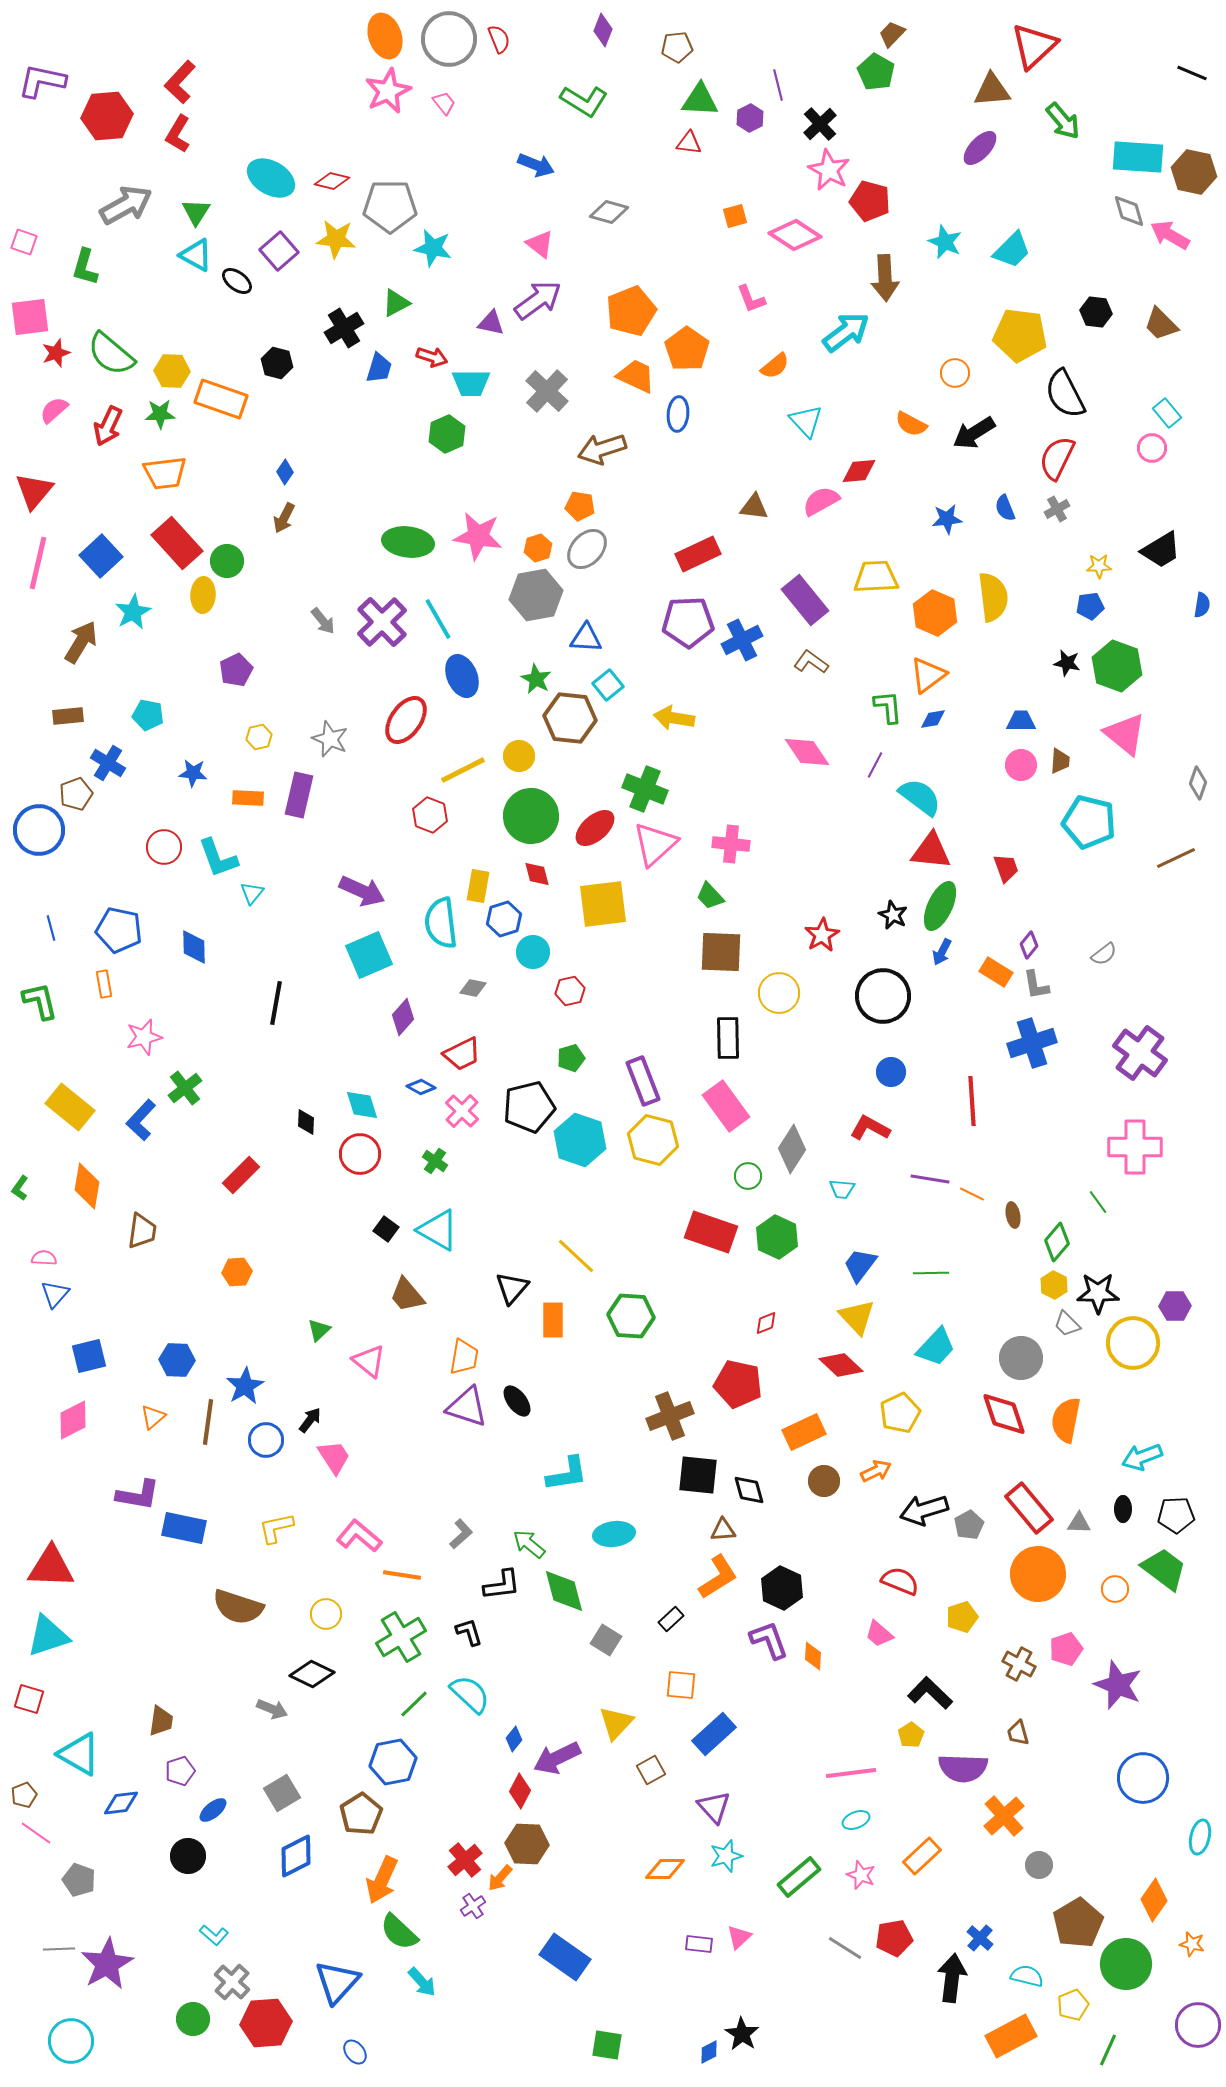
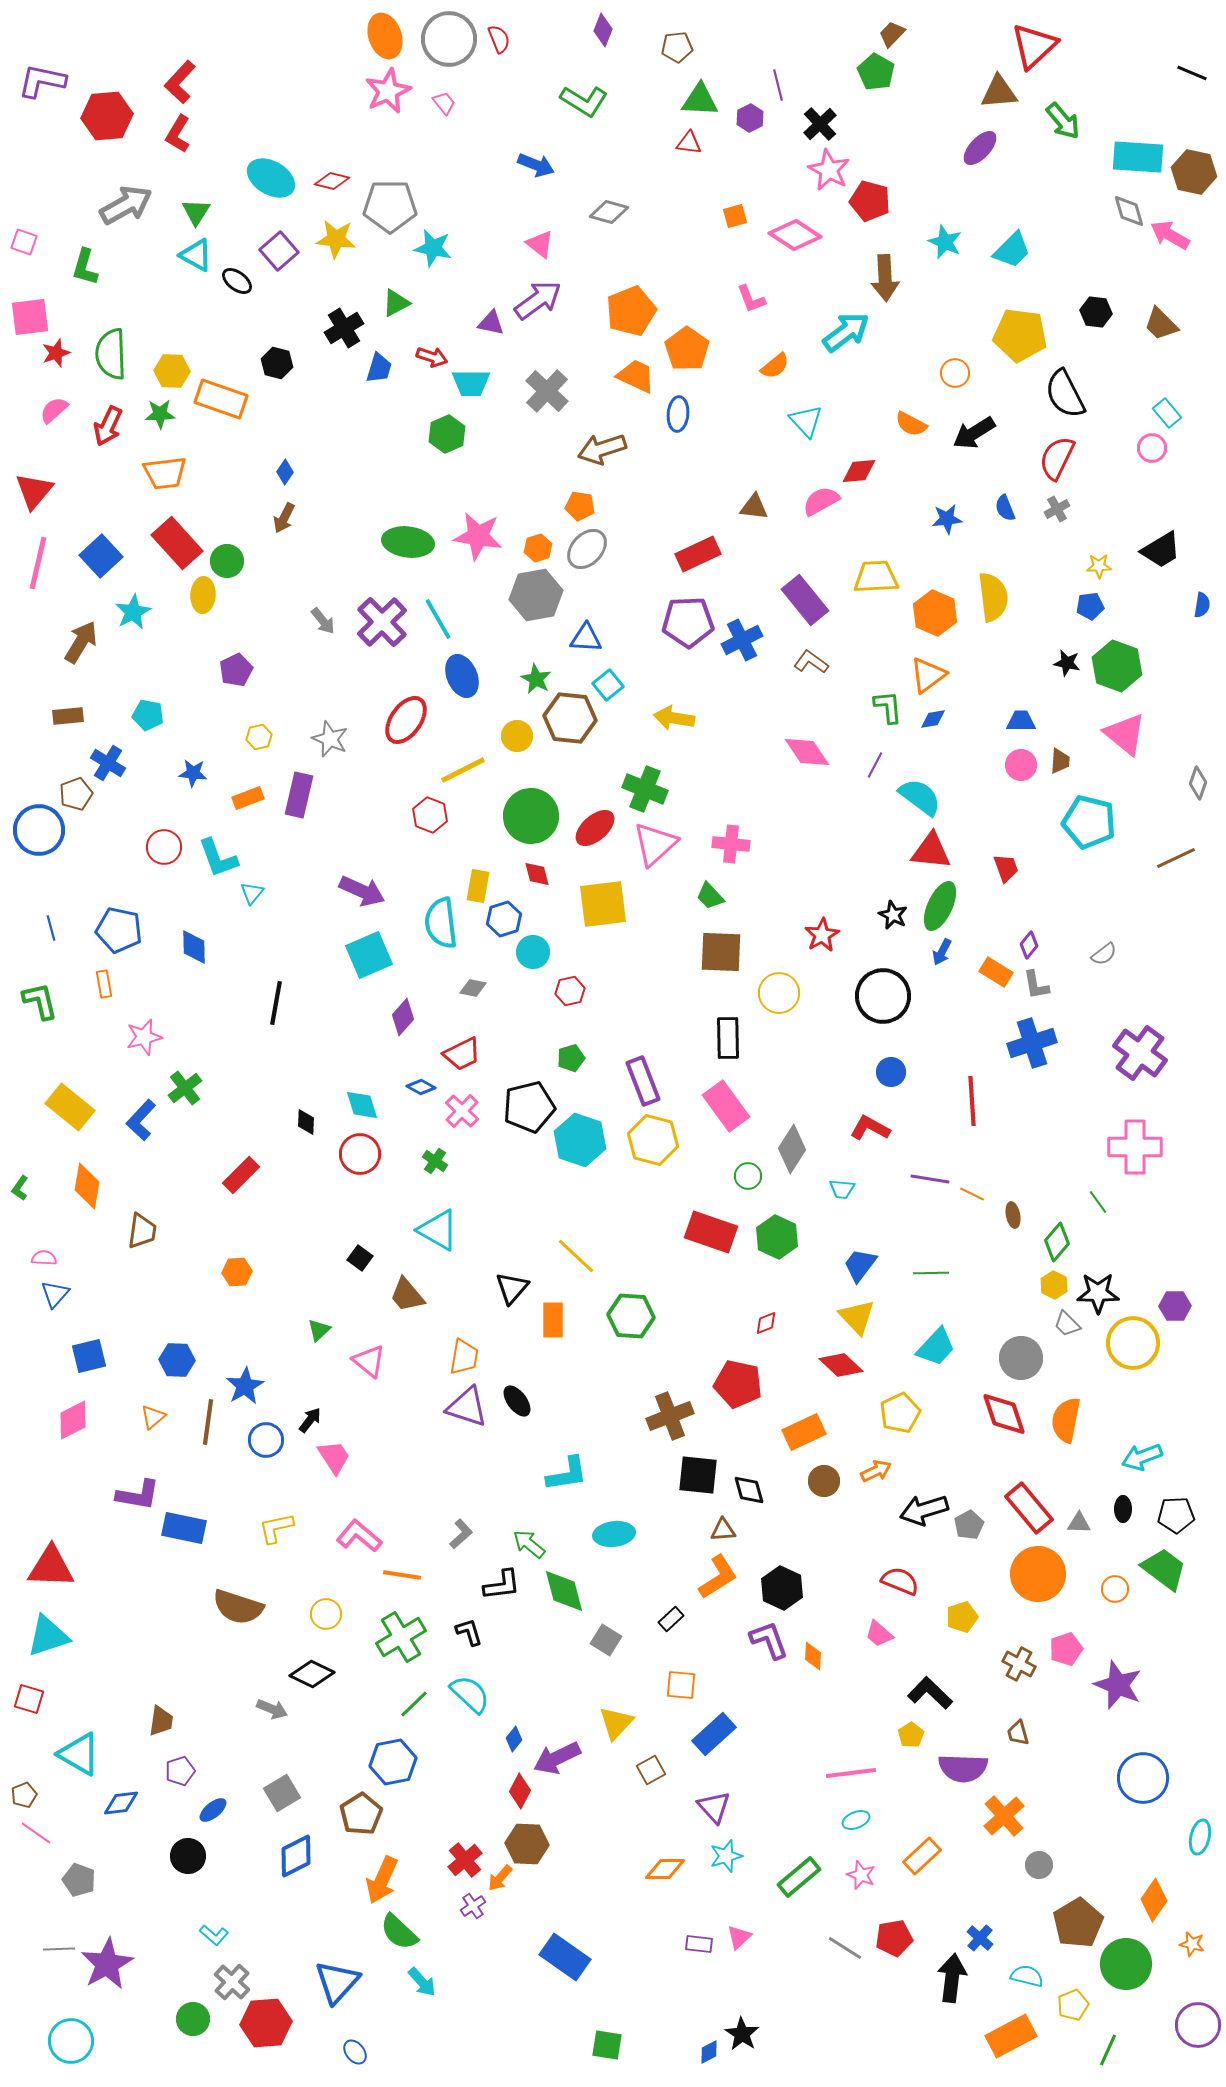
brown triangle at (992, 90): moved 7 px right, 2 px down
green semicircle at (111, 354): rotated 48 degrees clockwise
yellow circle at (519, 756): moved 2 px left, 20 px up
orange rectangle at (248, 798): rotated 24 degrees counterclockwise
black square at (386, 1229): moved 26 px left, 29 px down
